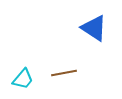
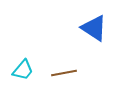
cyan trapezoid: moved 9 px up
